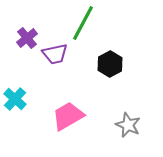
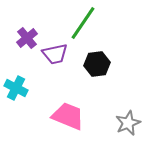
green line: rotated 6 degrees clockwise
black hexagon: moved 13 px left; rotated 20 degrees clockwise
cyan cross: moved 1 px right, 11 px up; rotated 15 degrees counterclockwise
pink trapezoid: rotated 52 degrees clockwise
gray star: moved 2 px up; rotated 25 degrees clockwise
